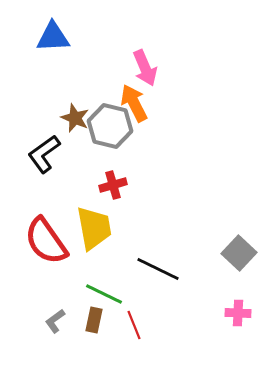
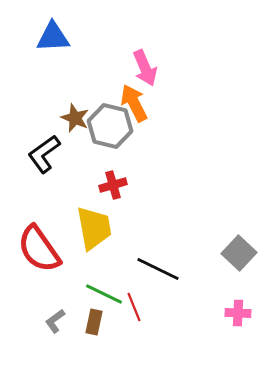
red semicircle: moved 7 px left, 8 px down
brown rectangle: moved 2 px down
red line: moved 18 px up
